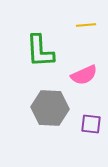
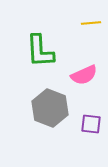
yellow line: moved 5 px right, 2 px up
gray hexagon: rotated 18 degrees clockwise
